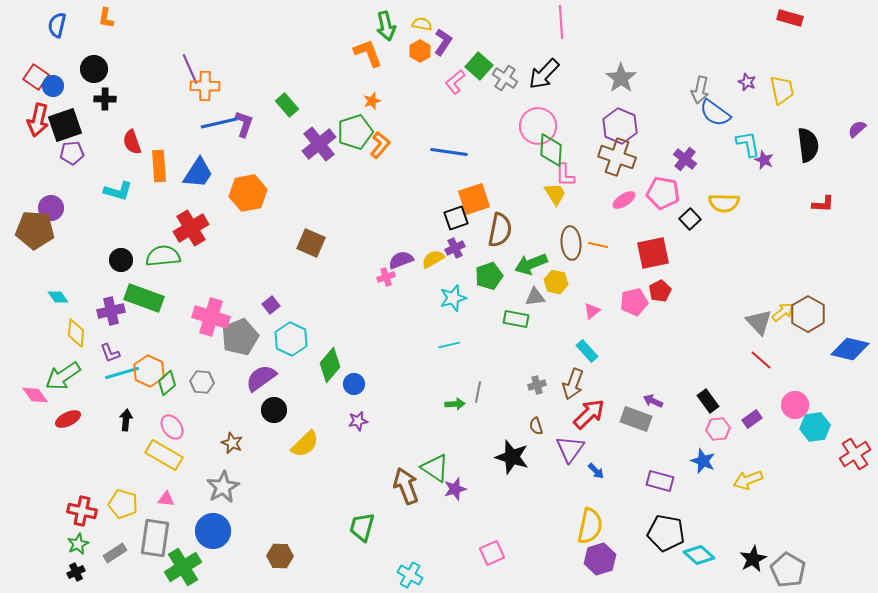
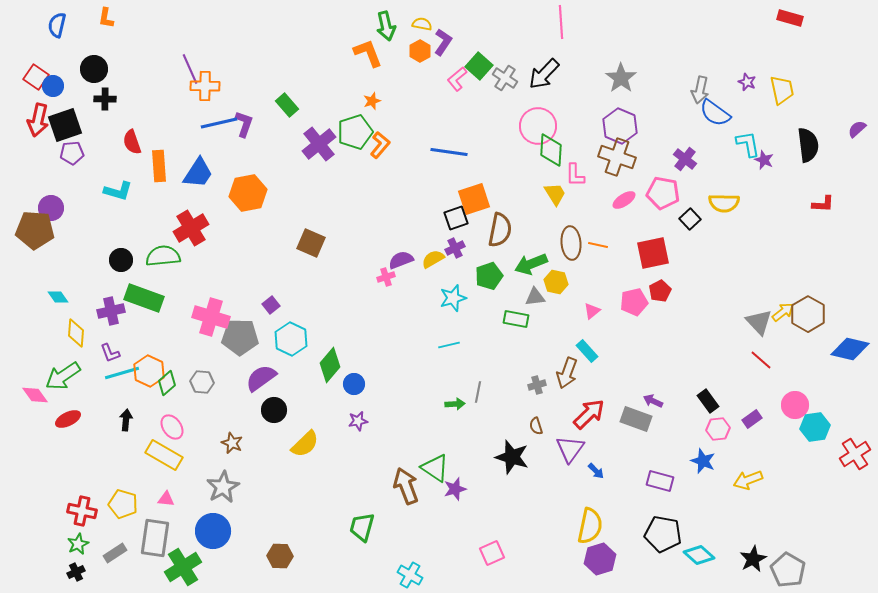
pink L-shape at (455, 82): moved 2 px right, 3 px up
pink L-shape at (565, 175): moved 10 px right
gray pentagon at (240, 337): rotated 24 degrees clockwise
brown arrow at (573, 384): moved 6 px left, 11 px up
black pentagon at (666, 533): moved 3 px left, 1 px down
